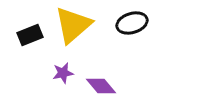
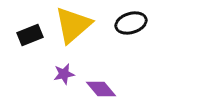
black ellipse: moved 1 px left
purple star: moved 1 px right, 1 px down
purple diamond: moved 3 px down
